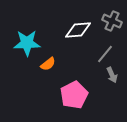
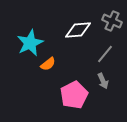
cyan star: moved 3 px right; rotated 24 degrees counterclockwise
gray arrow: moved 9 px left, 6 px down
